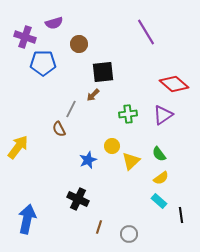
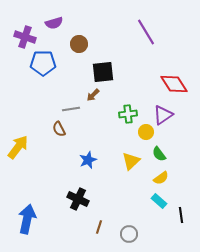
red diamond: rotated 16 degrees clockwise
gray line: rotated 54 degrees clockwise
yellow circle: moved 34 px right, 14 px up
